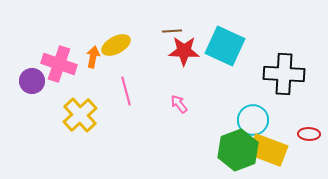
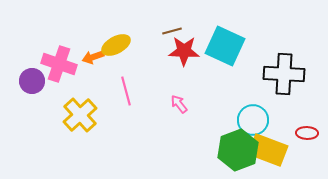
brown line: rotated 12 degrees counterclockwise
orange arrow: rotated 120 degrees counterclockwise
red ellipse: moved 2 px left, 1 px up
